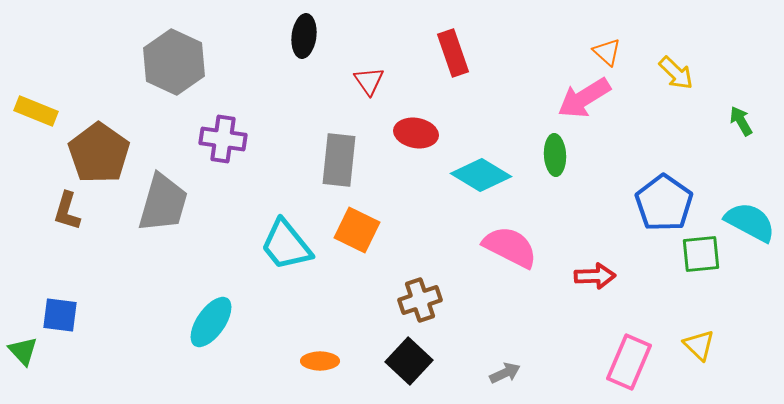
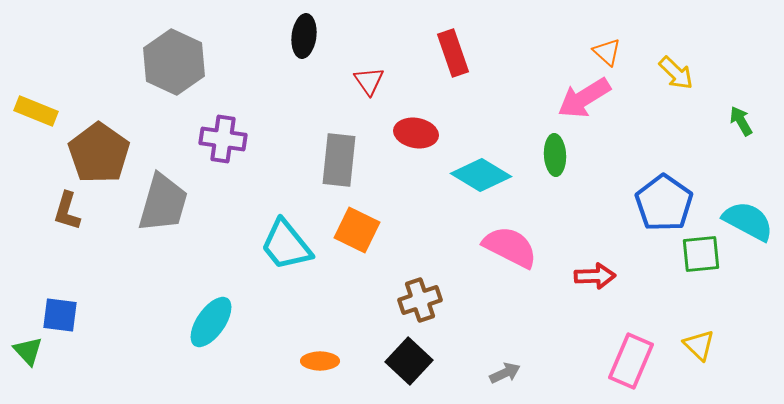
cyan semicircle: moved 2 px left, 1 px up
green triangle: moved 5 px right
pink rectangle: moved 2 px right, 1 px up
